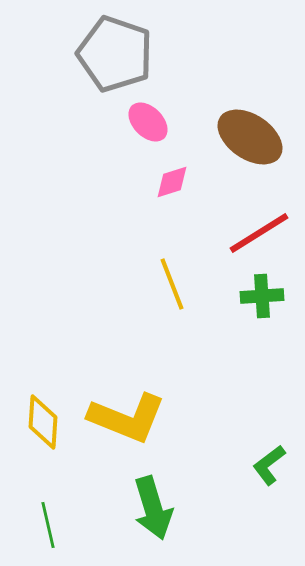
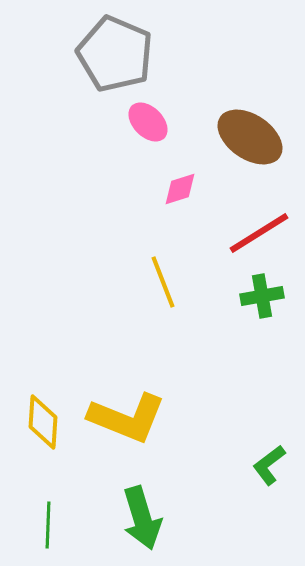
gray pentagon: rotated 4 degrees clockwise
pink diamond: moved 8 px right, 7 px down
yellow line: moved 9 px left, 2 px up
green cross: rotated 6 degrees counterclockwise
green arrow: moved 11 px left, 10 px down
green line: rotated 15 degrees clockwise
